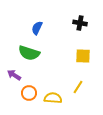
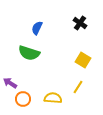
black cross: rotated 24 degrees clockwise
yellow square: moved 4 px down; rotated 28 degrees clockwise
purple arrow: moved 4 px left, 8 px down
orange circle: moved 6 px left, 6 px down
